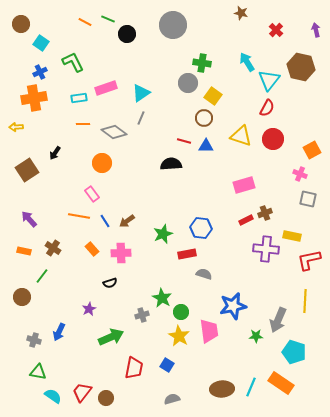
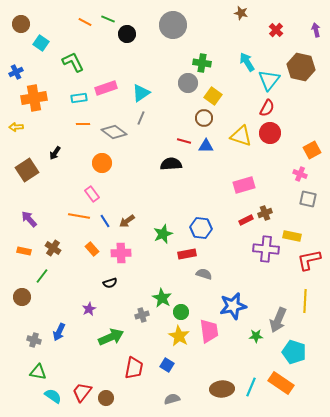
blue cross at (40, 72): moved 24 px left
red circle at (273, 139): moved 3 px left, 6 px up
